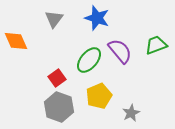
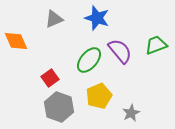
gray triangle: rotated 30 degrees clockwise
red square: moved 7 px left
